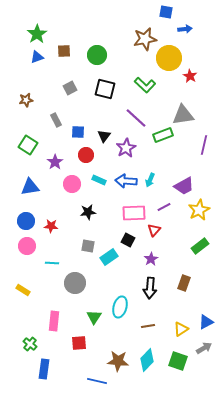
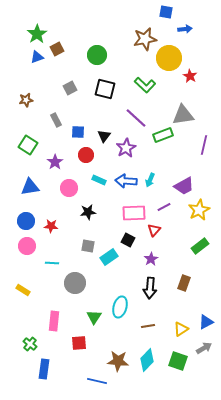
brown square at (64, 51): moved 7 px left, 2 px up; rotated 24 degrees counterclockwise
pink circle at (72, 184): moved 3 px left, 4 px down
